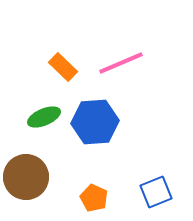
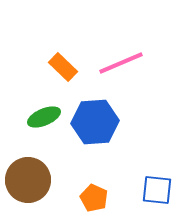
brown circle: moved 2 px right, 3 px down
blue square: moved 1 px right, 2 px up; rotated 28 degrees clockwise
